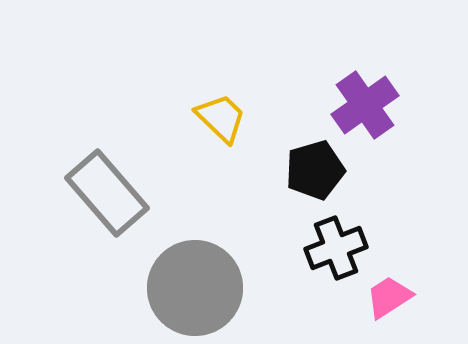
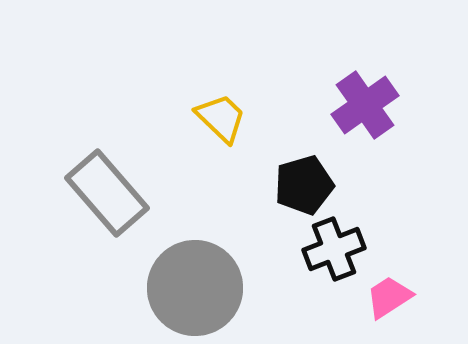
black pentagon: moved 11 px left, 15 px down
black cross: moved 2 px left, 1 px down
